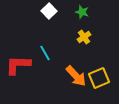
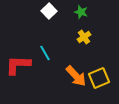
green star: moved 1 px left
